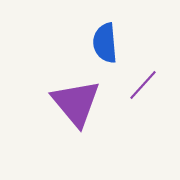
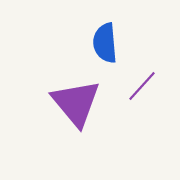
purple line: moved 1 px left, 1 px down
